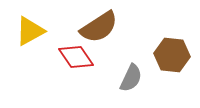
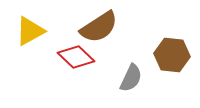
red diamond: rotated 12 degrees counterclockwise
